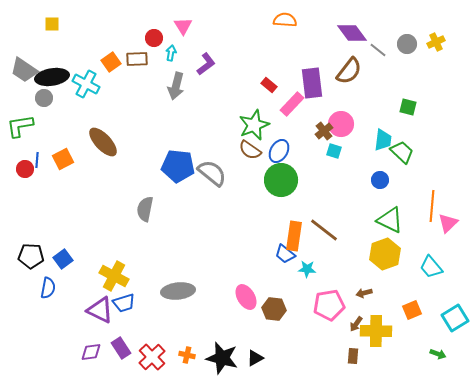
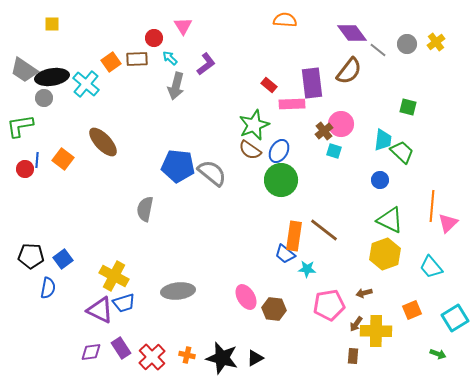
yellow cross at (436, 42): rotated 12 degrees counterclockwise
cyan arrow at (171, 53): moved 1 px left, 5 px down; rotated 56 degrees counterclockwise
cyan cross at (86, 84): rotated 12 degrees clockwise
pink rectangle at (292, 104): rotated 45 degrees clockwise
orange square at (63, 159): rotated 25 degrees counterclockwise
